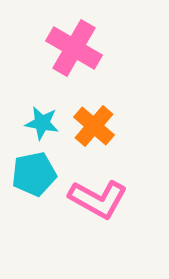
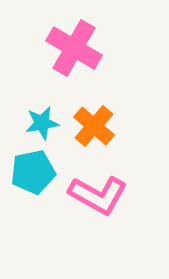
cyan star: rotated 20 degrees counterclockwise
cyan pentagon: moved 1 px left, 2 px up
pink L-shape: moved 4 px up
